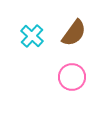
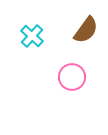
brown semicircle: moved 12 px right, 3 px up
